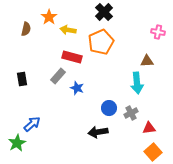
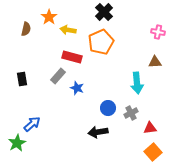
brown triangle: moved 8 px right, 1 px down
blue circle: moved 1 px left
red triangle: moved 1 px right
